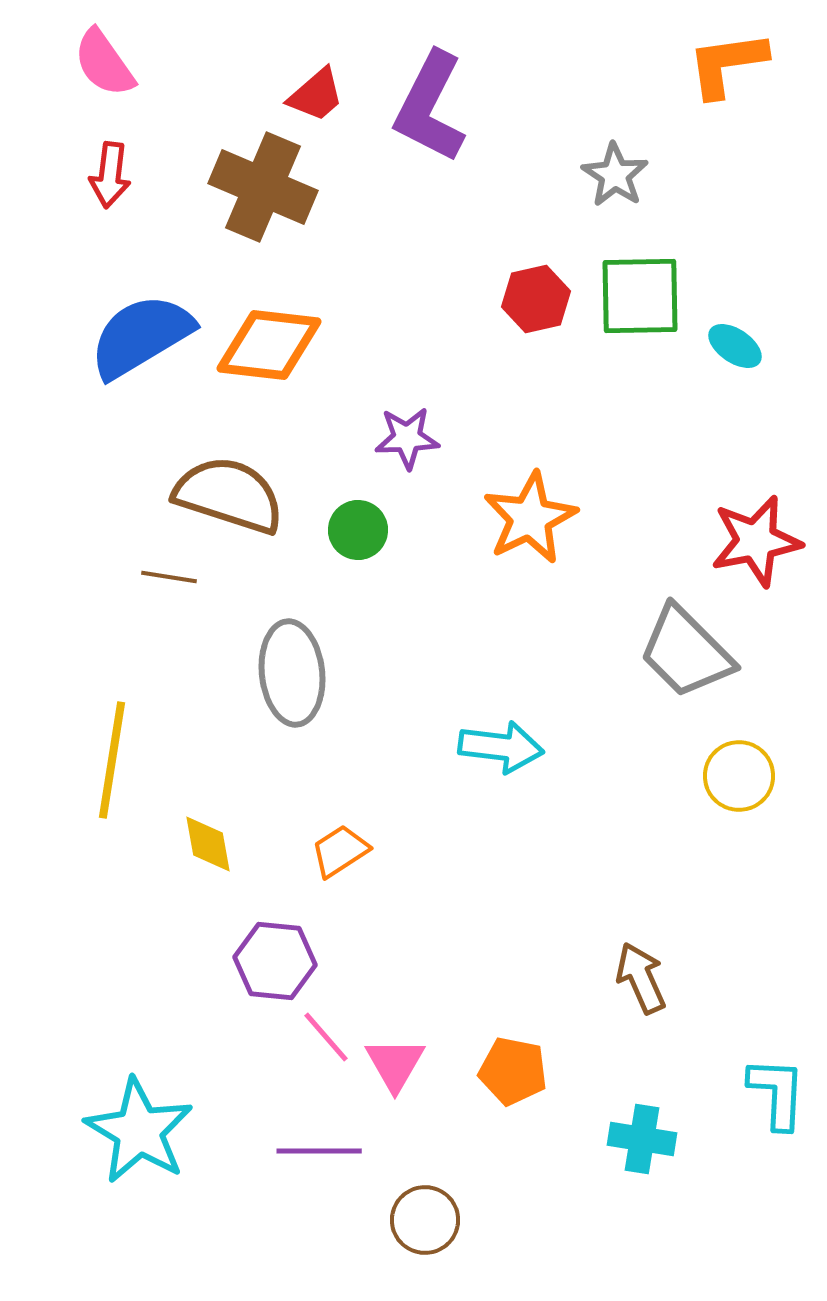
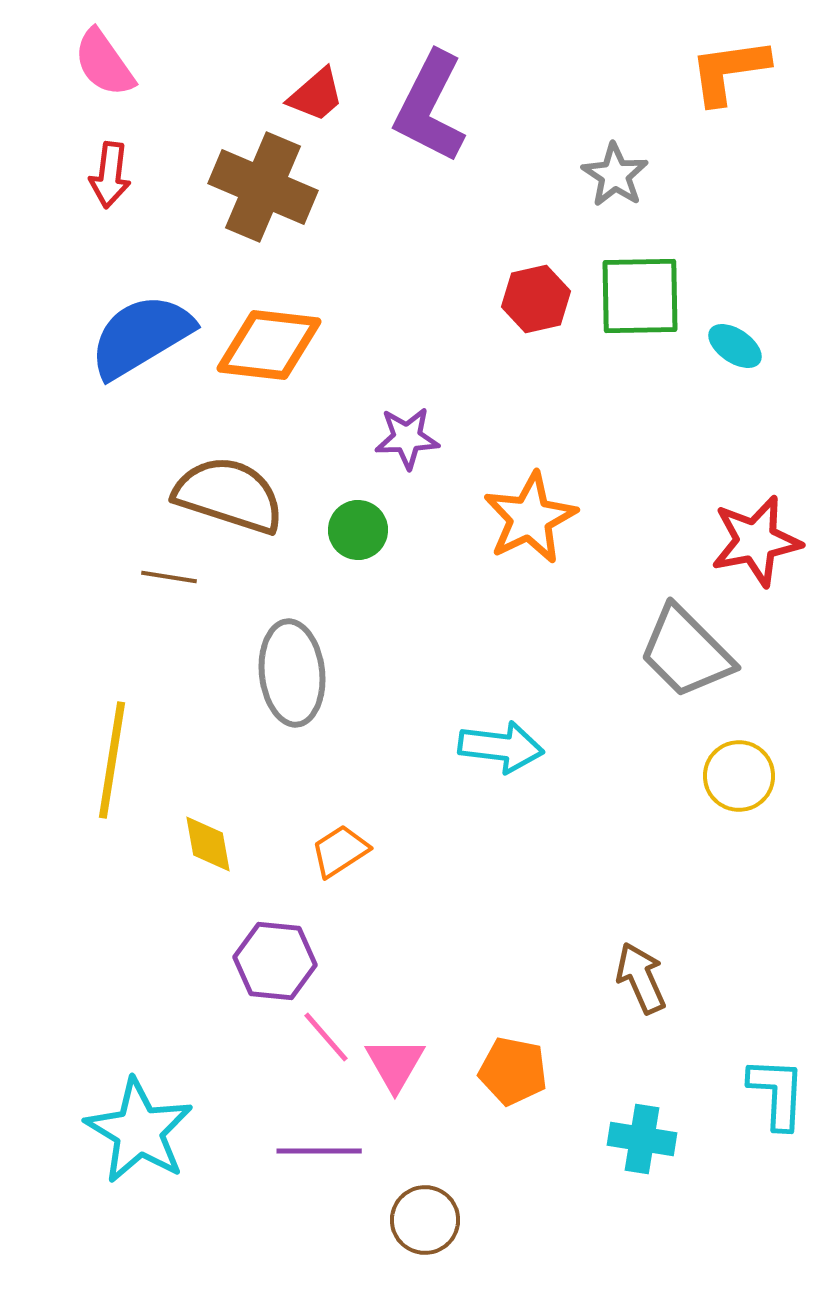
orange L-shape: moved 2 px right, 7 px down
